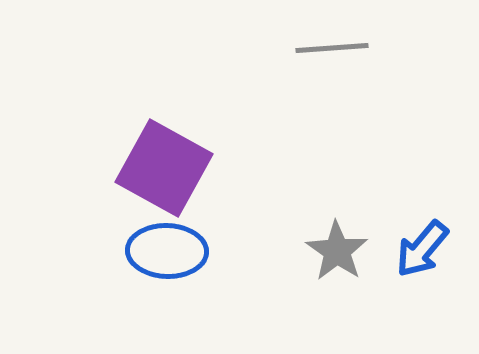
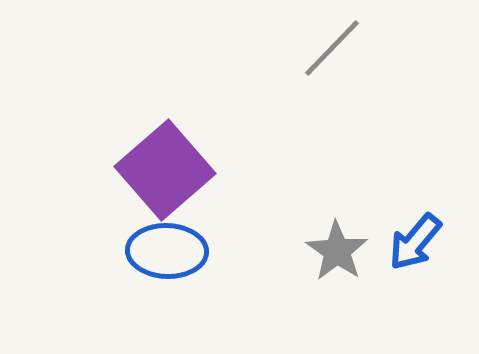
gray line: rotated 42 degrees counterclockwise
purple square: moved 1 px right, 2 px down; rotated 20 degrees clockwise
blue arrow: moved 7 px left, 7 px up
